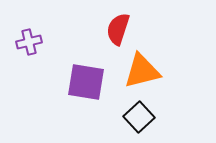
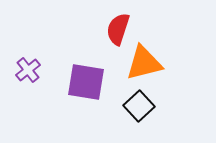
purple cross: moved 1 px left, 28 px down; rotated 25 degrees counterclockwise
orange triangle: moved 2 px right, 8 px up
black square: moved 11 px up
